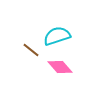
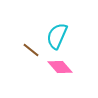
cyan semicircle: rotated 48 degrees counterclockwise
